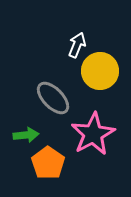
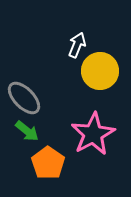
gray ellipse: moved 29 px left
green arrow: moved 1 px right, 4 px up; rotated 45 degrees clockwise
